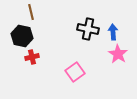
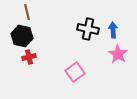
brown line: moved 4 px left
blue arrow: moved 2 px up
red cross: moved 3 px left
